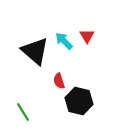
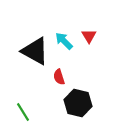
red triangle: moved 2 px right
black triangle: rotated 12 degrees counterclockwise
red semicircle: moved 4 px up
black hexagon: moved 1 px left, 2 px down
